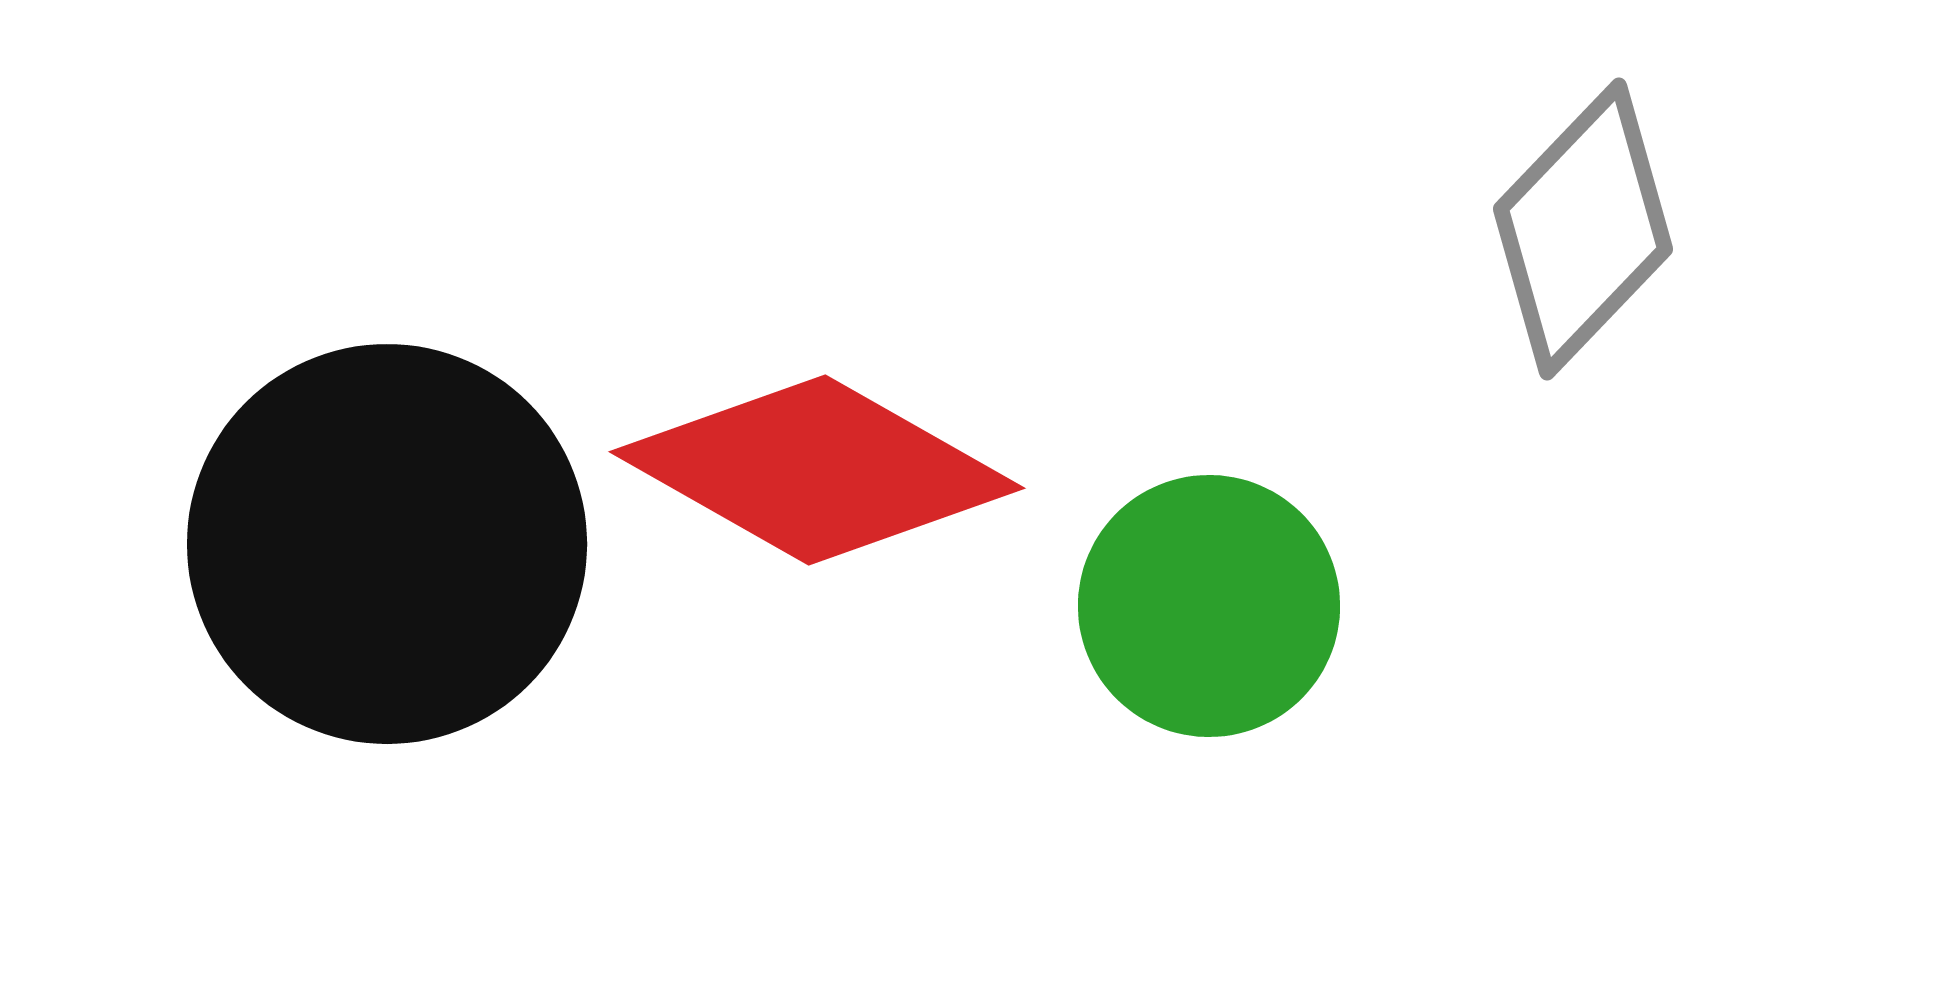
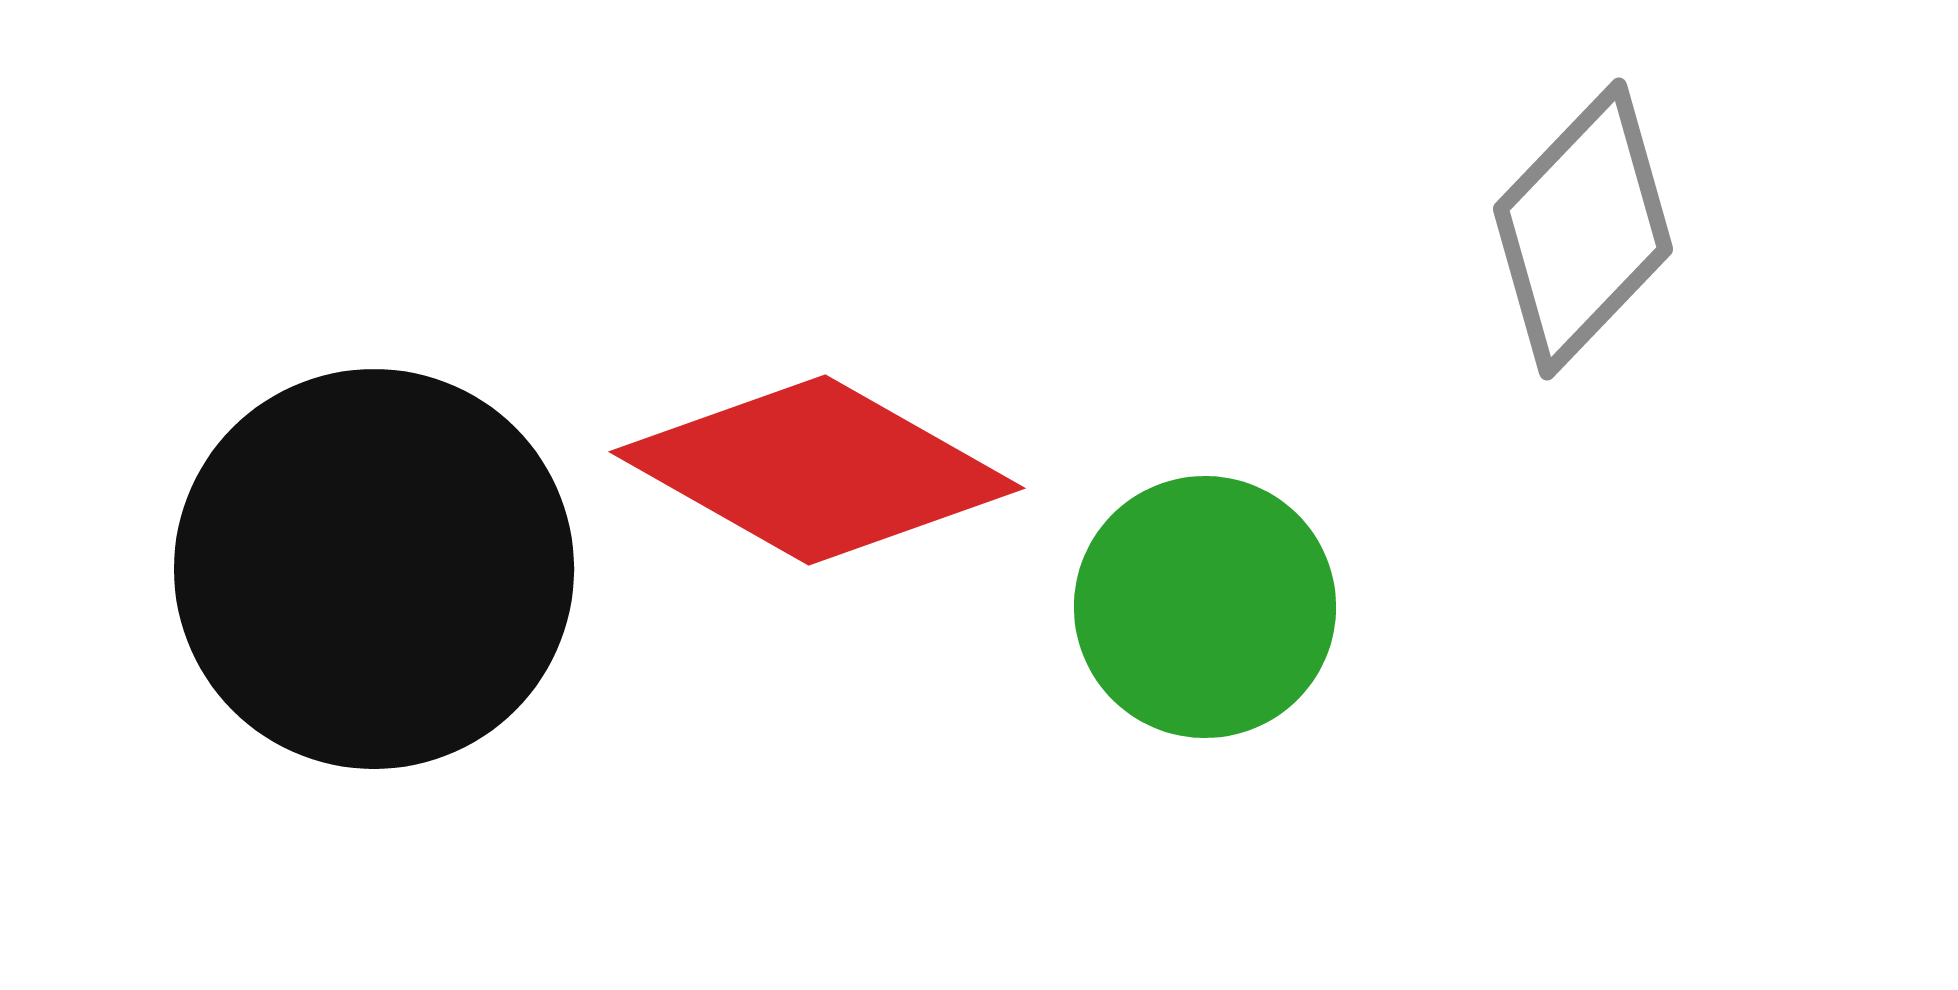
black circle: moved 13 px left, 25 px down
green circle: moved 4 px left, 1 px down
